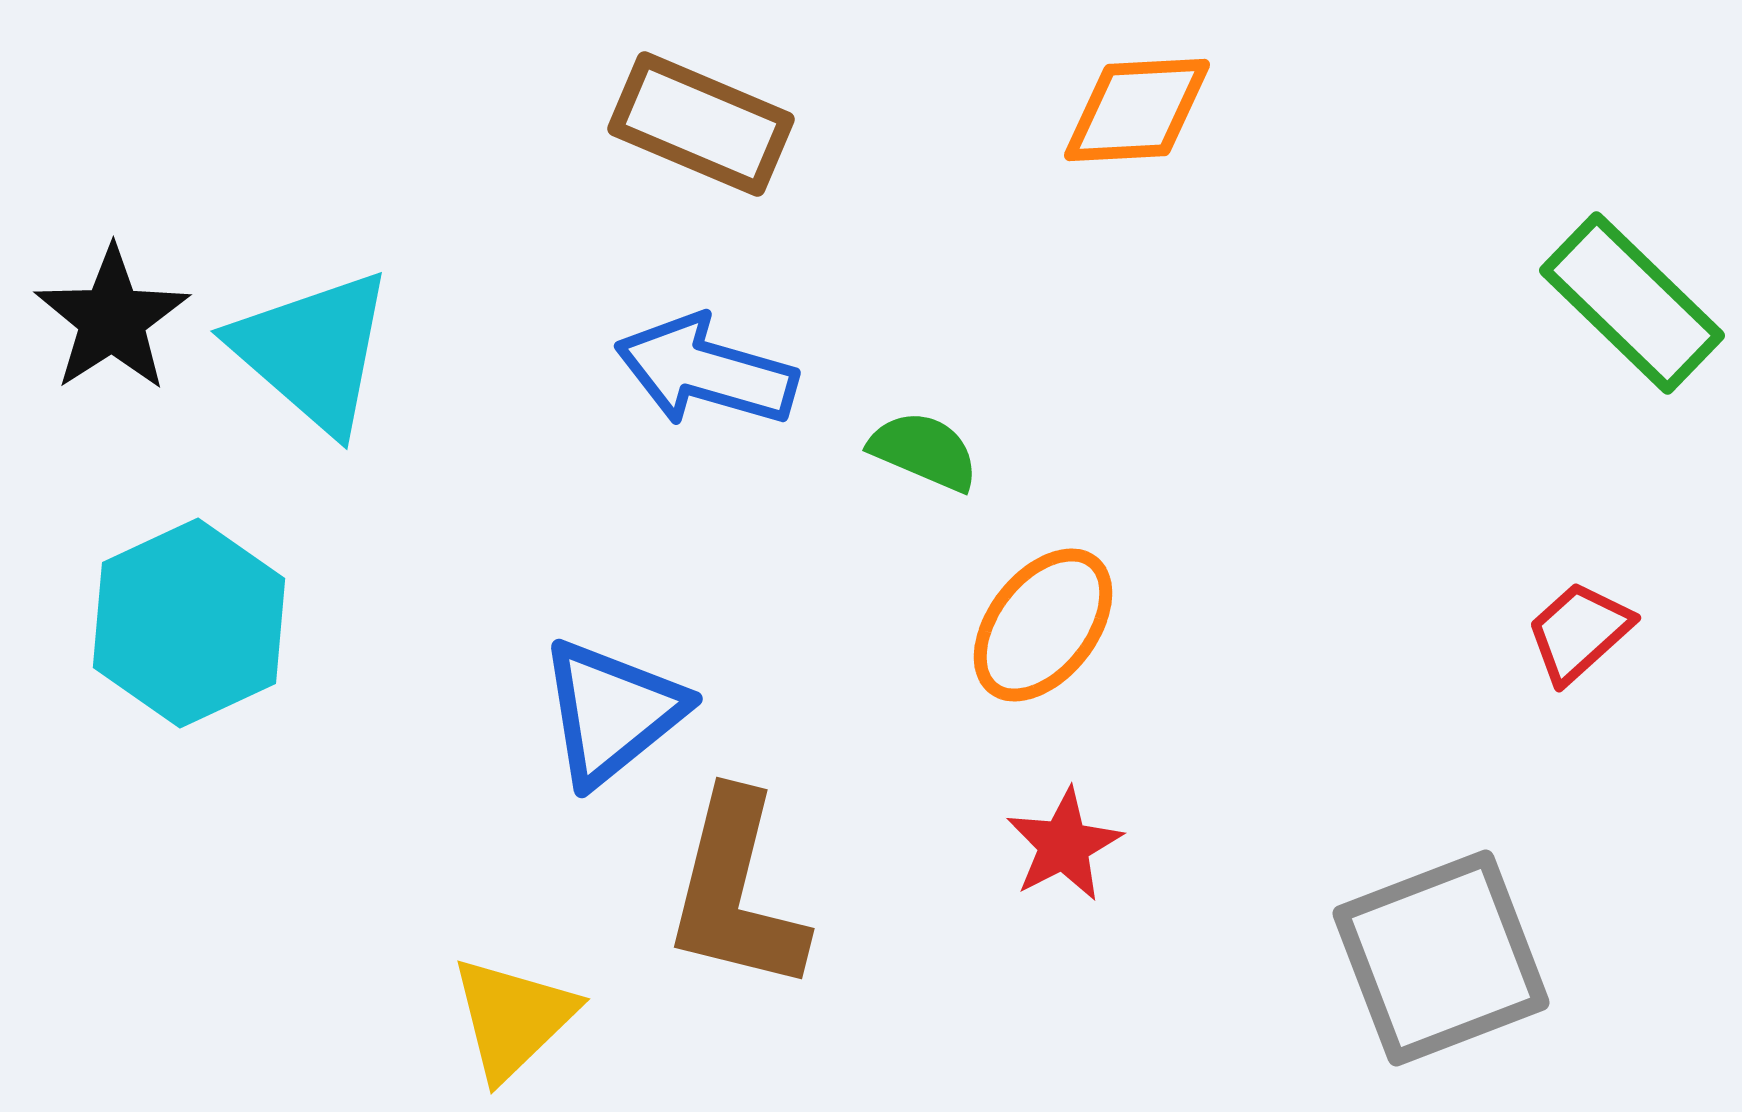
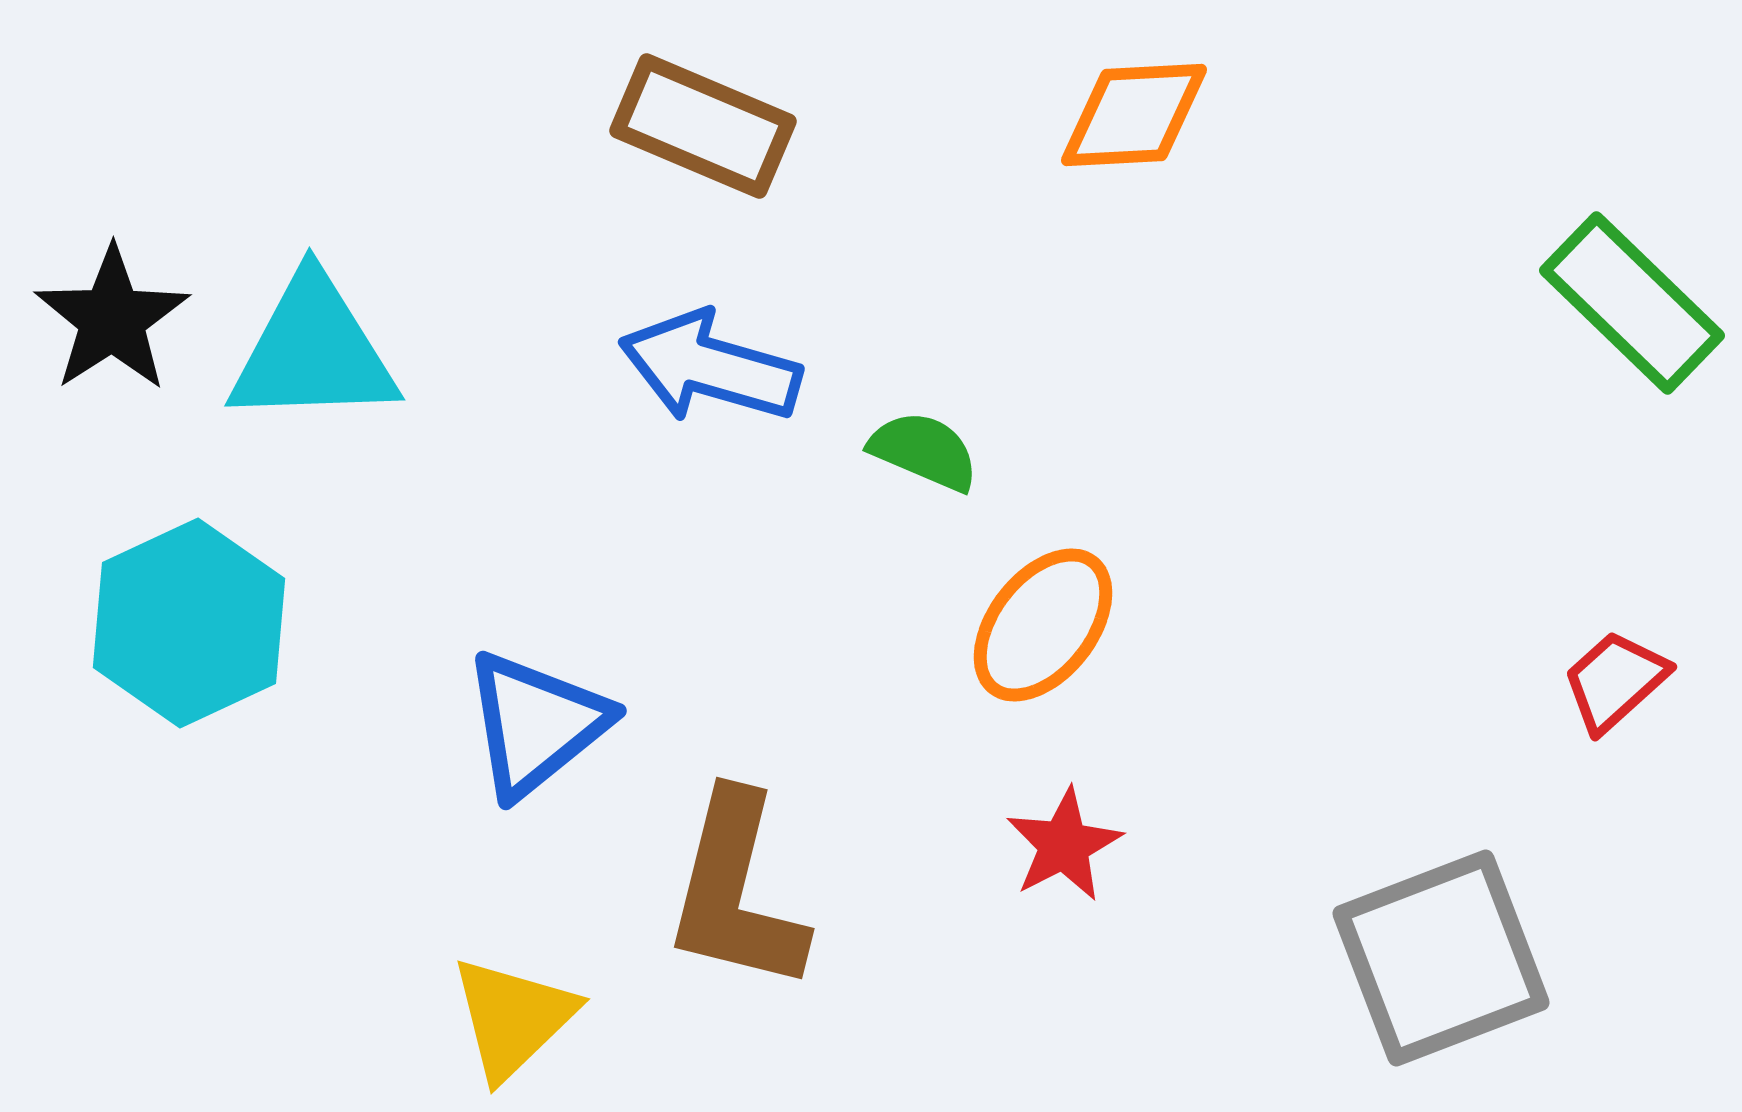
orange diamond: moved 3 px left, 5 px down
brown rectangle: moved 2 px right, 2 px down
cyan triangle: rotated 43 degrees counterclockwise
blue arrow: moved 4 px right, 4 px up
red trapezoid: moved 36 px right, 49 px down
blue triangle: moved 76 px left, 12 px down
